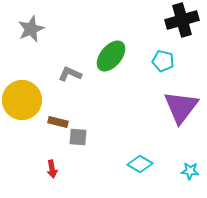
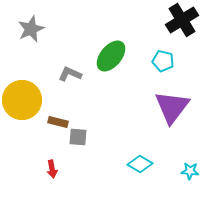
black cross: rotated 16 degrees counterclockwise
purple triangle: moved 9 px left
